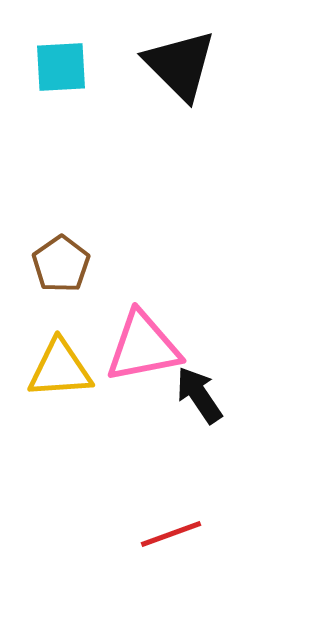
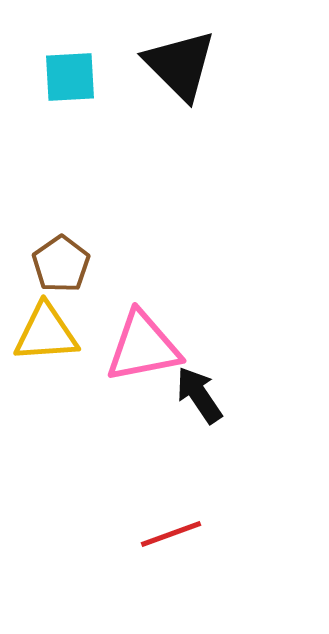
cyan square: moved 9 px right, 10 px down
yellow triangle: moved 14 px left, 36 px up
